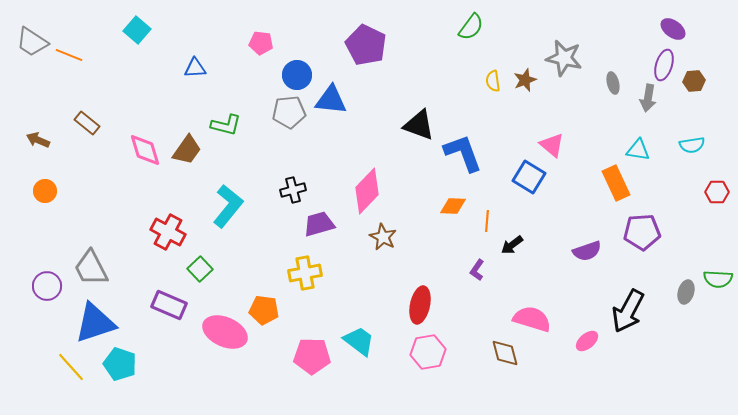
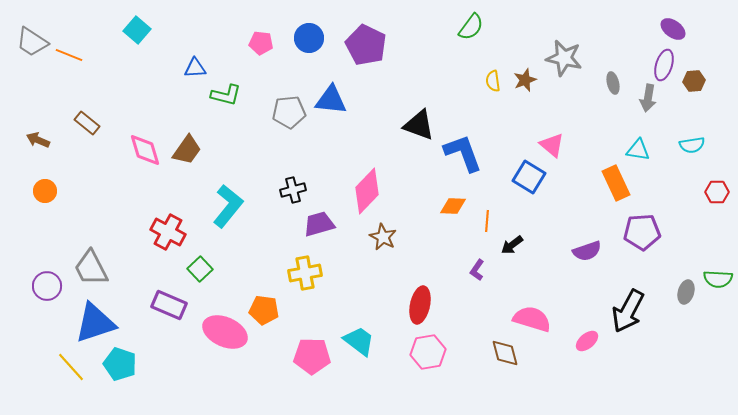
blue circle at (297, 75): moved 12 px right, 37 px up
green L-shape at (226, 125): moved 30 px up
